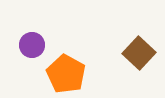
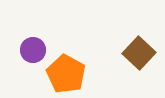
purple circle: moved 1 px right, 5 px down
